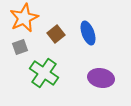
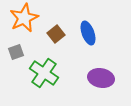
gray square: moved 4 px left, 5 px down
